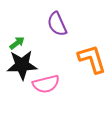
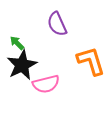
green arrow: rotated 98 degrees counterclockwise
orange L-shape: moved 1 px left, 2 px down
black star: rotated 24 degrees counterclockwise
